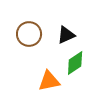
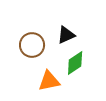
brown circle: moved 3 px right, 11 px down
